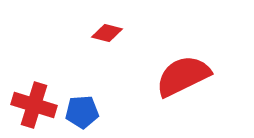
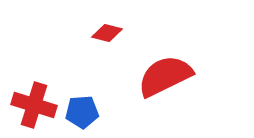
red semicircle: moved 18 px left
